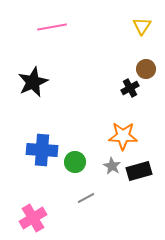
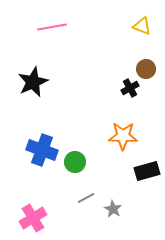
yellow triangle: rotated 42 degrees counterclockwise
blue cross: rotated 16 degrees clockwise
gray star: moved 1 px right, 43 px down
black rectangle: moved 8 px right
